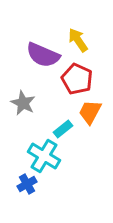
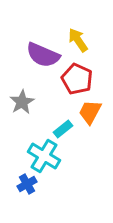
gray star: moved 1 px left, 1 px up; rotated 15 degrees clockwise
